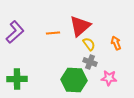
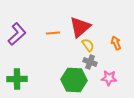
red triangle: moved 1 px down
purple L-shape: moved 2 px right, 2 px down
yellow semicircle: moved 1 px left, 1 px down
